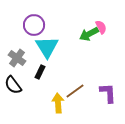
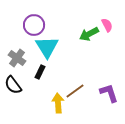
pink semicircle: moved 6 px right, 2 px up
purple L-shape: moved 1 px right; rotated 15 degrees counterclockwise
